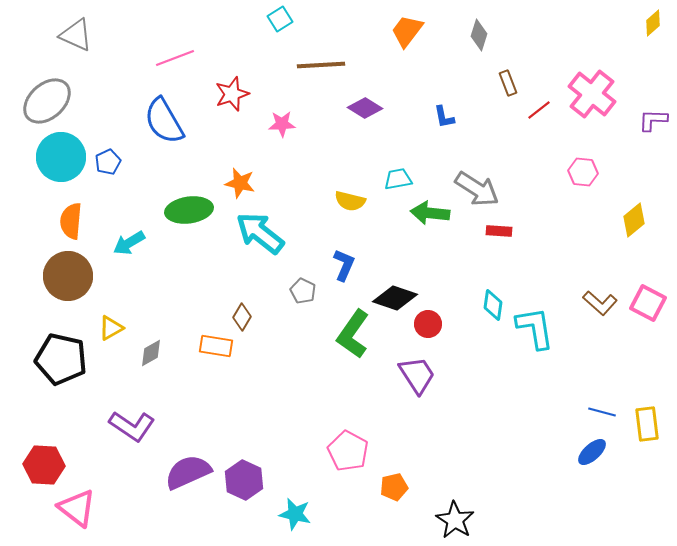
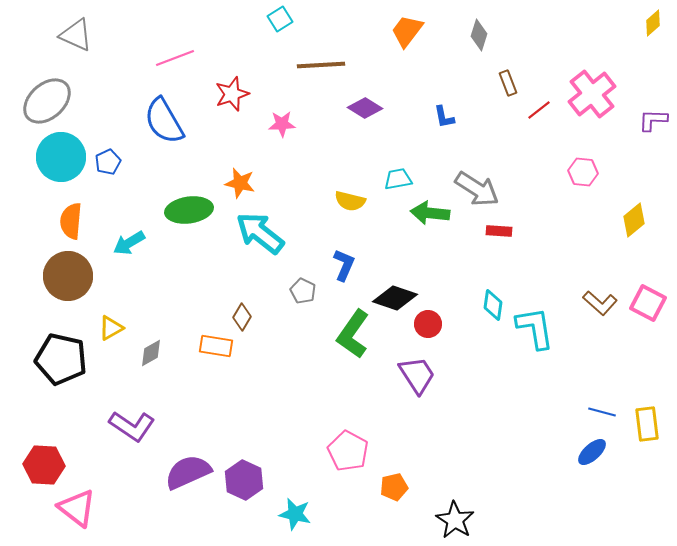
pink cross at (592, 94): rotated 12 degrees clockwise
